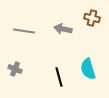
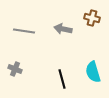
cyan semicircle: moved 5 px right, 3 px down
black line: moved 3 px right, 2 px down
